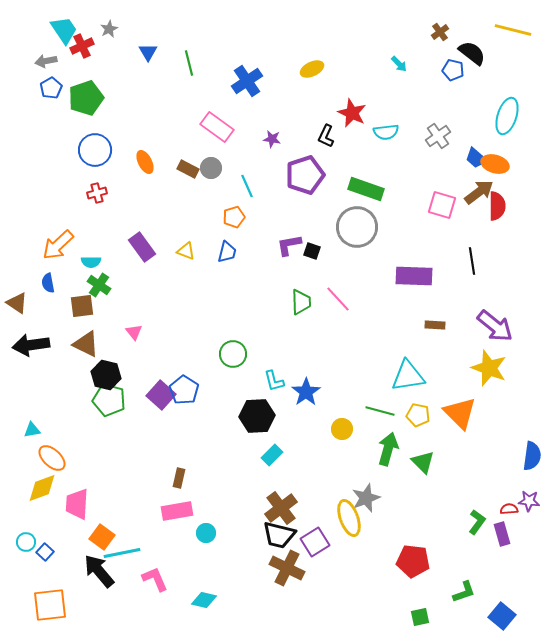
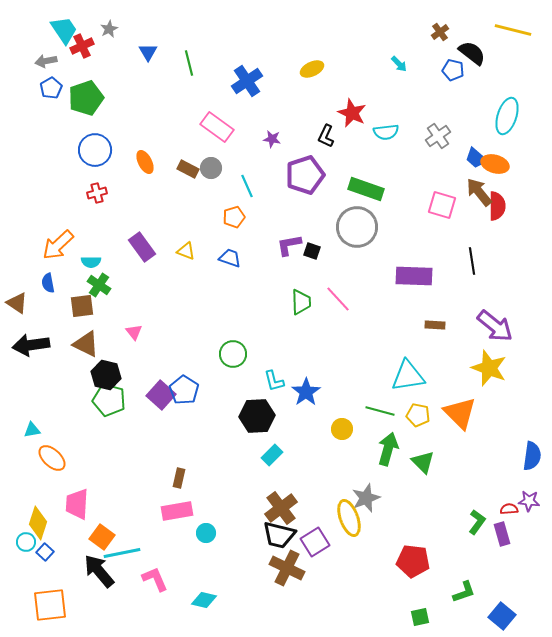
brown arrow at (479, 192): rotated 92 degrees counterclockwise
blue trapezoid at (227, 252): moved 3 px right, 6 px down; rotated 85 degrees counterclockwise
yellow diamond at (42, 488): moved 4 px left, 35 px down; rotated 52 degrees counterclockwise
